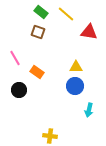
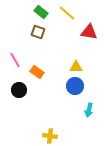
yellow line: moved 1 px right, 1 px up
pink line: moved 2 px down
